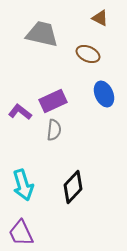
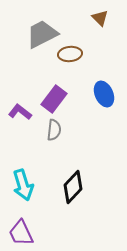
brown triangle: rotated 18 degrees clockwise
gray trapezoid: rotated 40 degrees counterclockwise
brown ellipse: moved 18 px left; rotated 30 degrees counterclockwise
purple rectangle: moved 1 px right, 2 px up; rotated 28 degrees counterclockwise
